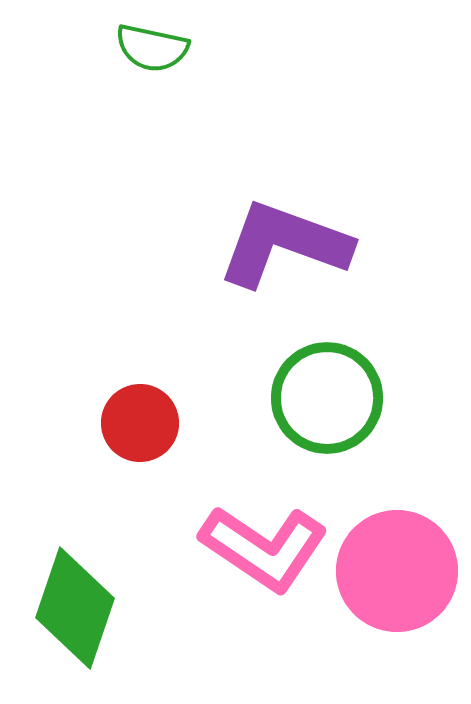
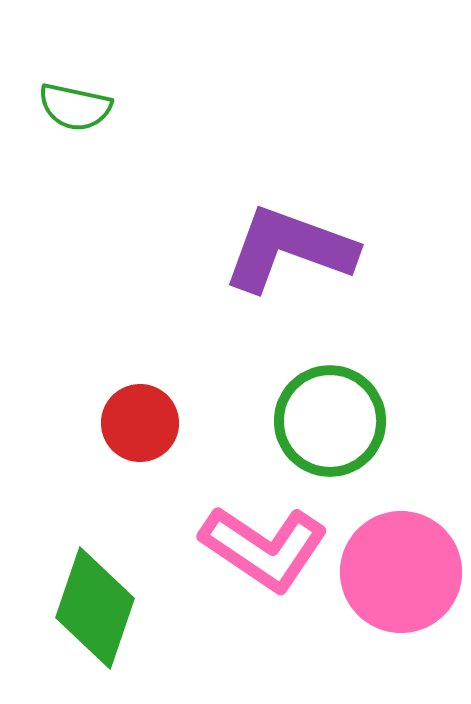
green semicircle: moved 77 px left, 59 px down
purple L-shape: moved 5 px right, 5 px down
green circle: moved 3 px right, 23 px down
pink circle: moved 4 px right, 1 px down
green diamond: moved 20 px right
